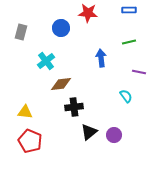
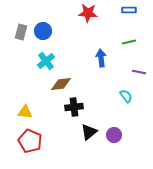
blue circle: moved 18 px left, 3 px down
